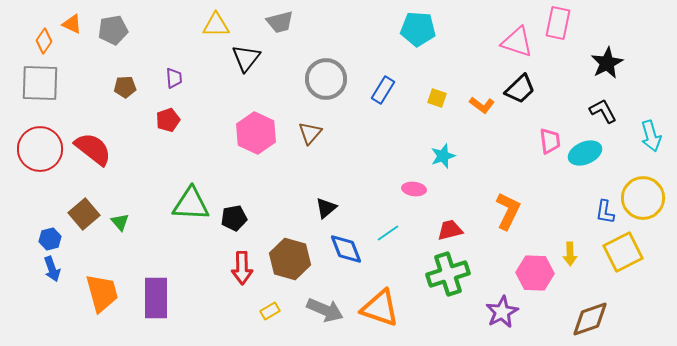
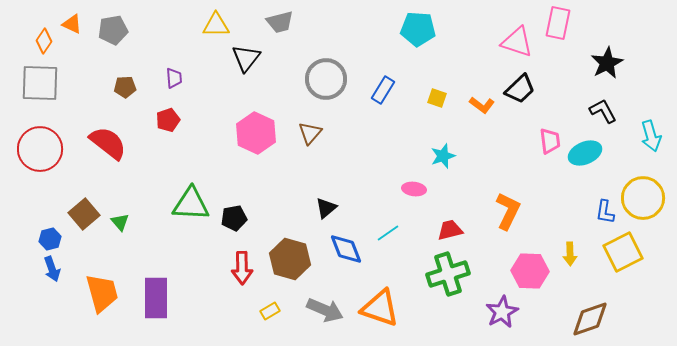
red semicircle at (93, 149): moved 15 px right, 6 px up
pink hexagon at (535, 273): moved 5 px left, 2 px up
